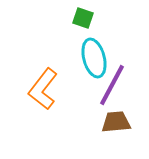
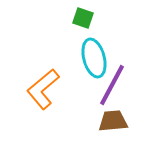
orange L-shape: rotated 12 degrees clockwise
brown trapezoid: moved 3 px left, 1 px up
